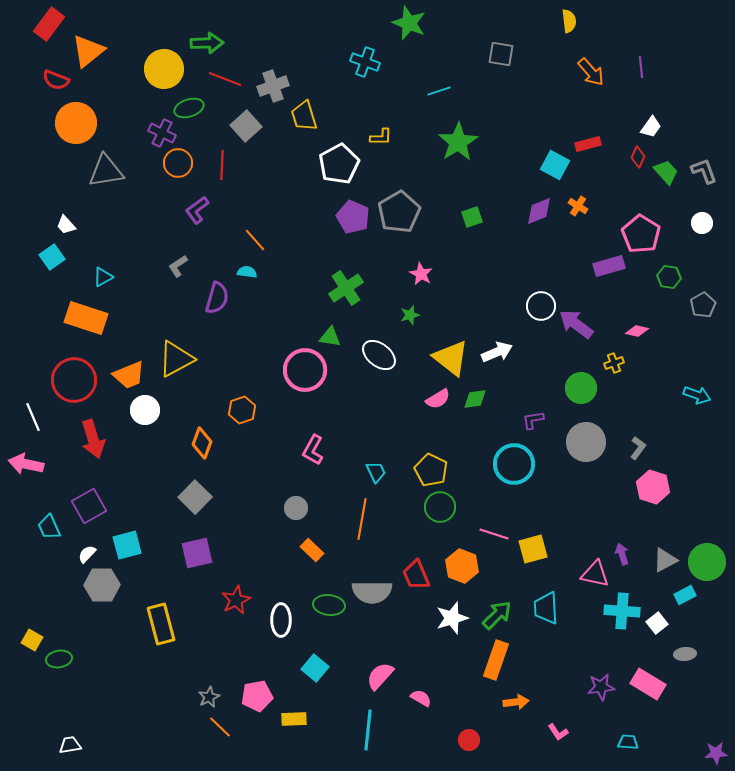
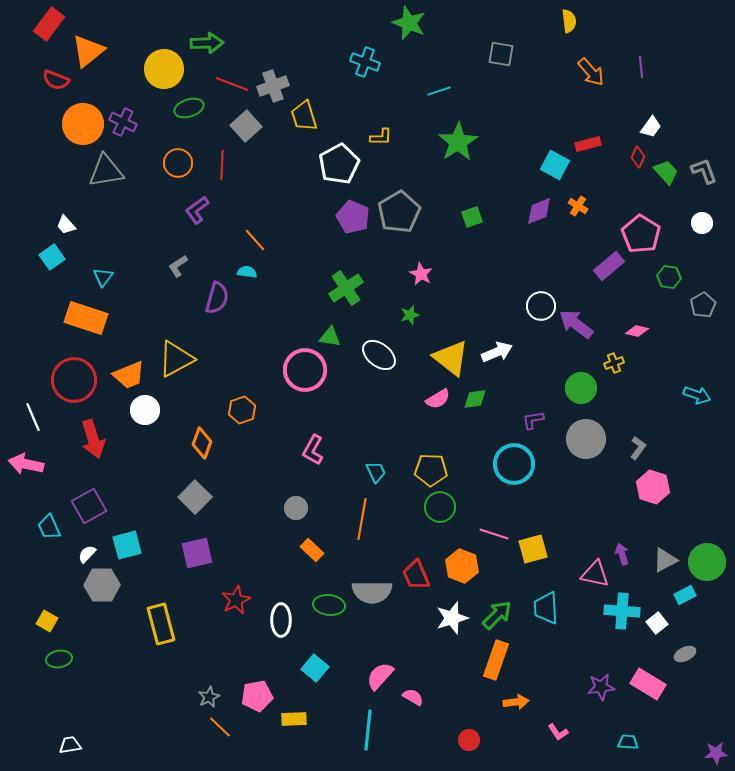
red line at (225, 79): moved 7 px right, 5 px down
orange circle at (76, 123): moved 7 px right, 1 px down
purple cross at (162, 133): moved 39 px left, 11 px up
purple rectangle at (609, 266): rotated 24 degrees counterclockwise
cyan triangle at (103, 277): rotated 25 degrees counterclockwise
gray circle at (586, 442): moved 3 px up
yellow pentagon at (431, 470): rotated 24 degrees counterclockwise
yellow square at (32, 640): moved 15 px right, 19 px up
gray ellipse at (685, 654): rotated 20 degrees counterclockwise
pink semicircle at (421, 698): moved 8 px left, 1 px up
